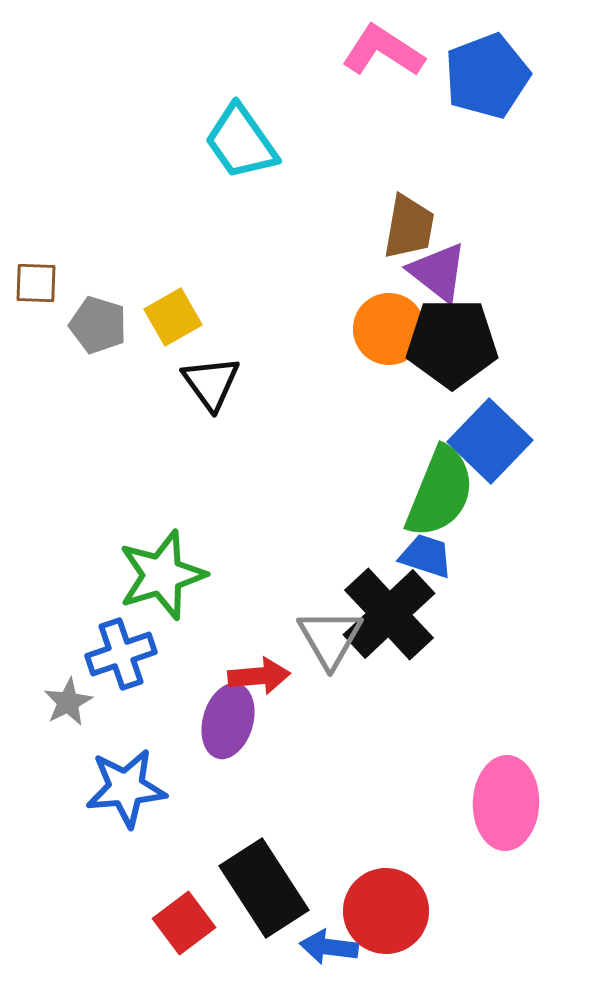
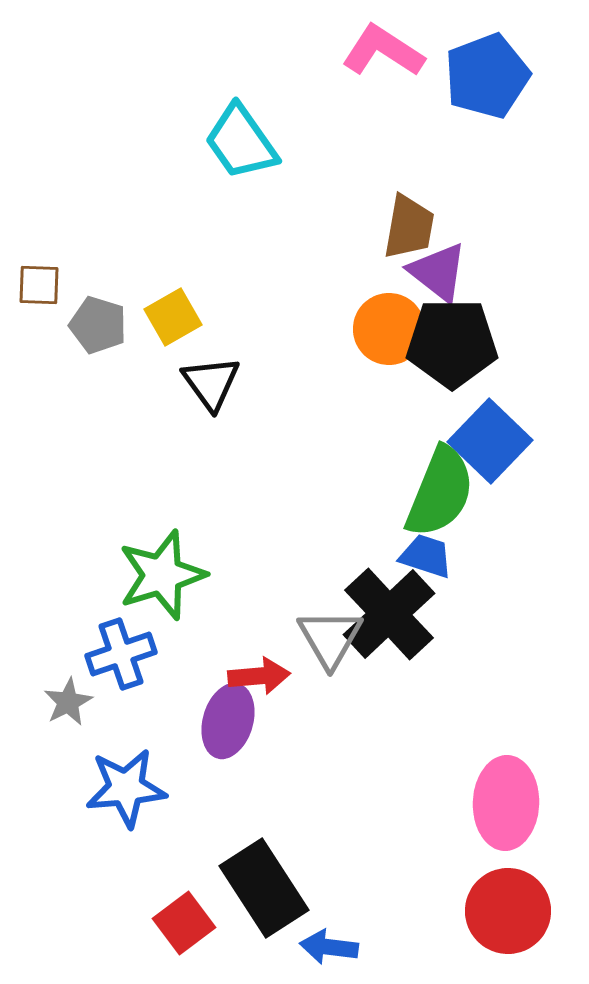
brown square: moved 3 px right, 2 px down
red circle: moved 122 px right
